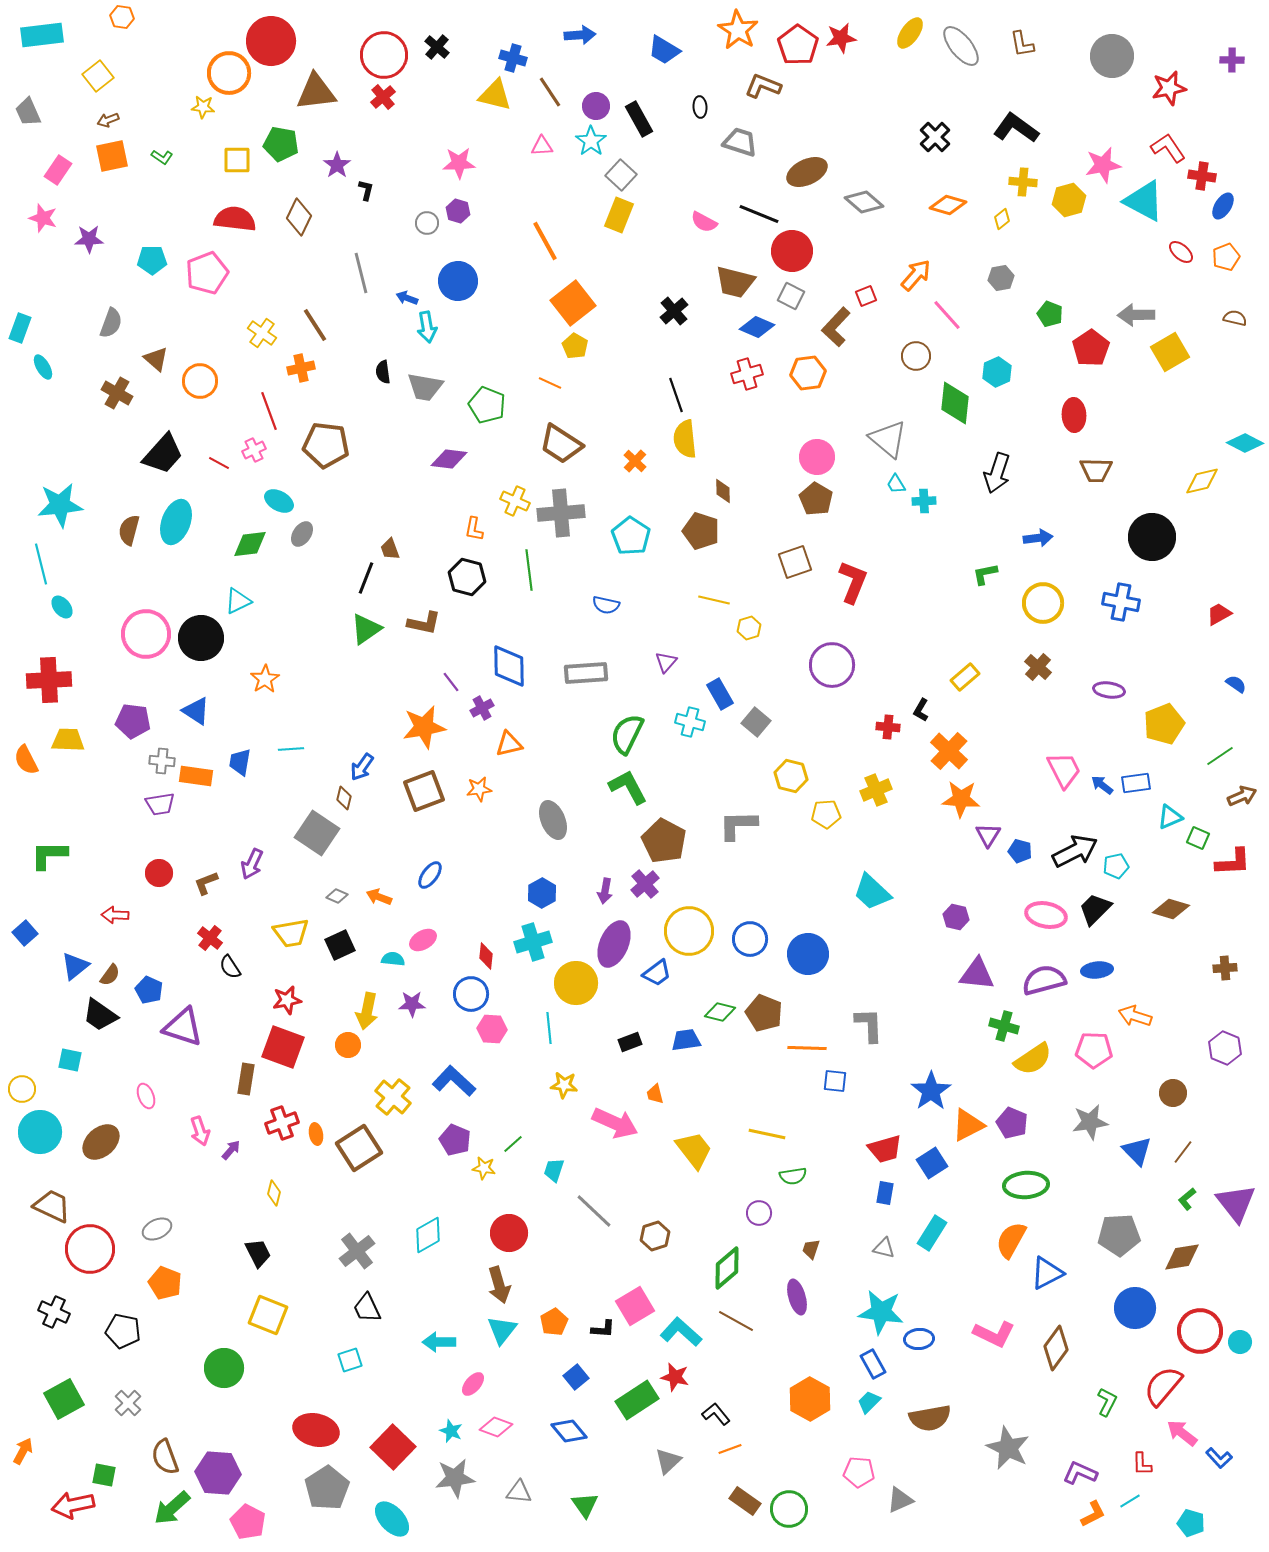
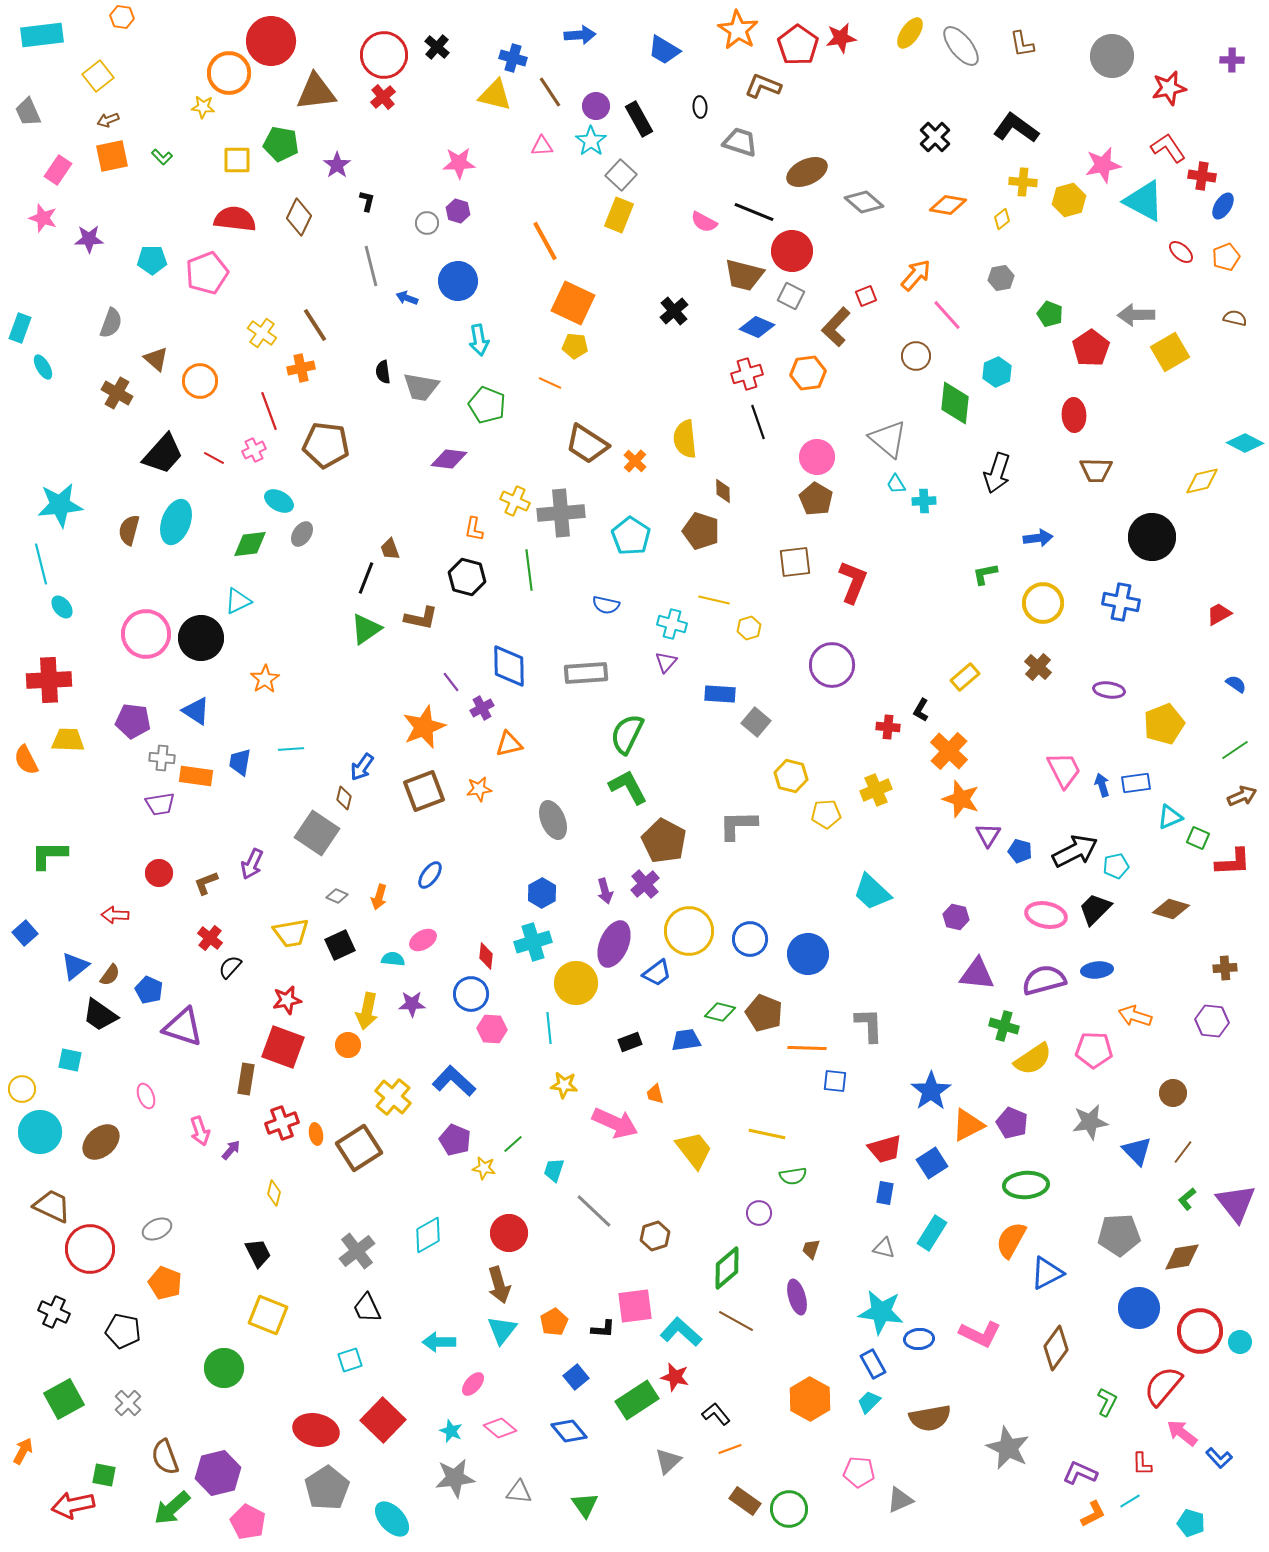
green L-shape at (162, 157): rotated 10 degrees clockwise
black L-shape at (366, 190): moved 1 px right, 11 px down
orange diamond at (948, 205): rotated 6 degrees counterclockwise
black line at (759, 214): moved 5 px left, 2 px up
gray line at (361, 273): moved 10 px right, 7 px up
brown trapezoid at (735, 282): moved 9 px right, 7 px up
orange square at (573, 303): rotated 27 degrees counterclockwise
cyan arrow at (427, 327): moved 52 px right, 13 px down
yellow pentagon at (575, 346): rotated 25 degrees counterclockwise
gray trapezoid at (425, 387): moved 4 px left
black line at (676, 395): moved 82 px right, 27 px down
brown trapezoid at (561, 444): moved 26 px right
red line at (219, 463): moved 5 px left, 5 px up
brown square at (795, 562): rotated 12 degrees clockwise
brown L-shape at (424, 623): moved 3 px left, 5 px up
blue rectangle at (720, 694): rotated 56 degrees counterclockwise
cyan cross at (690, 722): moved 18 px left, 98 px up
orange star at (424, 727): rotated 12 degrees counterclockwise
green line at (1220, 756): moved 15 px right, 6 px up
gray cross at (162, 761): moved 3 px up
blue arrow at (1102, 785): rotated 35 degrees clockwise
orange star at (961, 799): rotated 15 degrees clockwise
purple arrow at (605, 891): rotated 25 degrees counterclockwise
orange arrow at (379, 897): rotated 95 degrees counterclockwise
black semicircle at (230, 967): rotated 75 degrees clockwise
purple hexagon at (1225, 1048): moved 13 px left, 27 px up; rotated 16 degrees counterclockwise
pink square at (635, 1306): rotated 24 degrees clockwise
blue circle at (1135, 1308): moved 4 px right
pink L-shape at (994, 1334): moved 14 px left
pink diamond at (496, 1427): moved 4 px right, 1 px down; rotated 20 degrees clockwise
red square at (393, 1447): moved 10 px left, 27 px up
purple hexagon at (218, 1473): rotated 18 degrees counterclockwise
